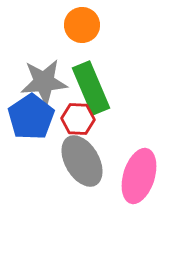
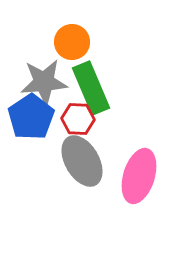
orange circle: moved 10 px left, 17 px down
